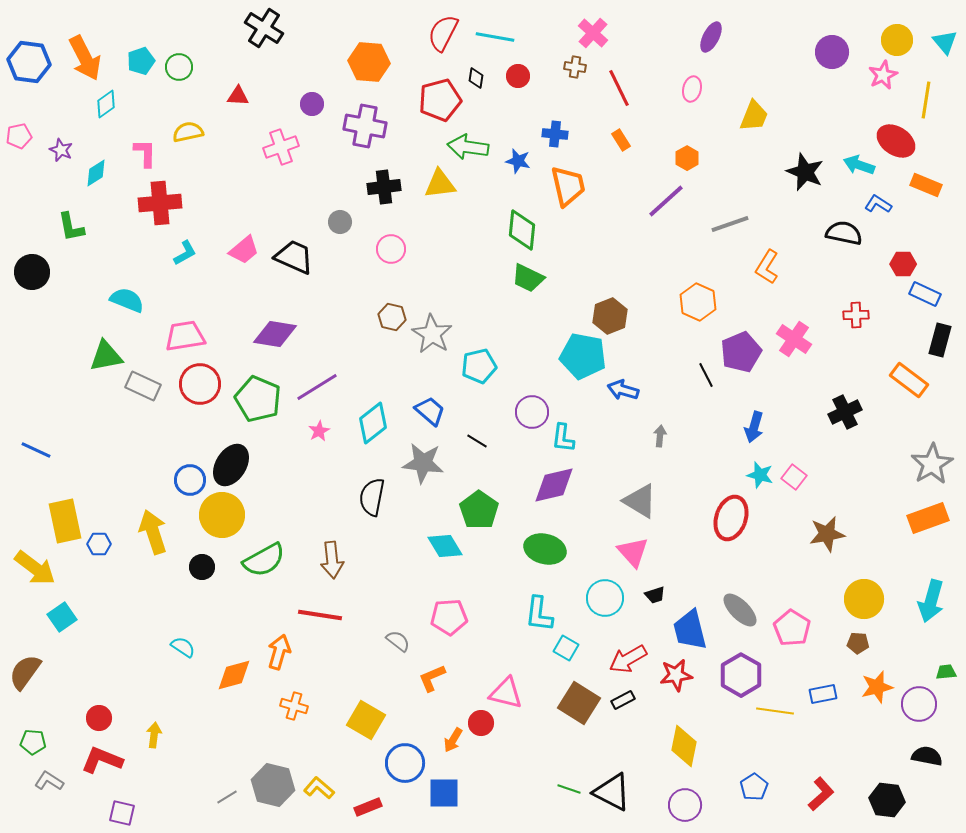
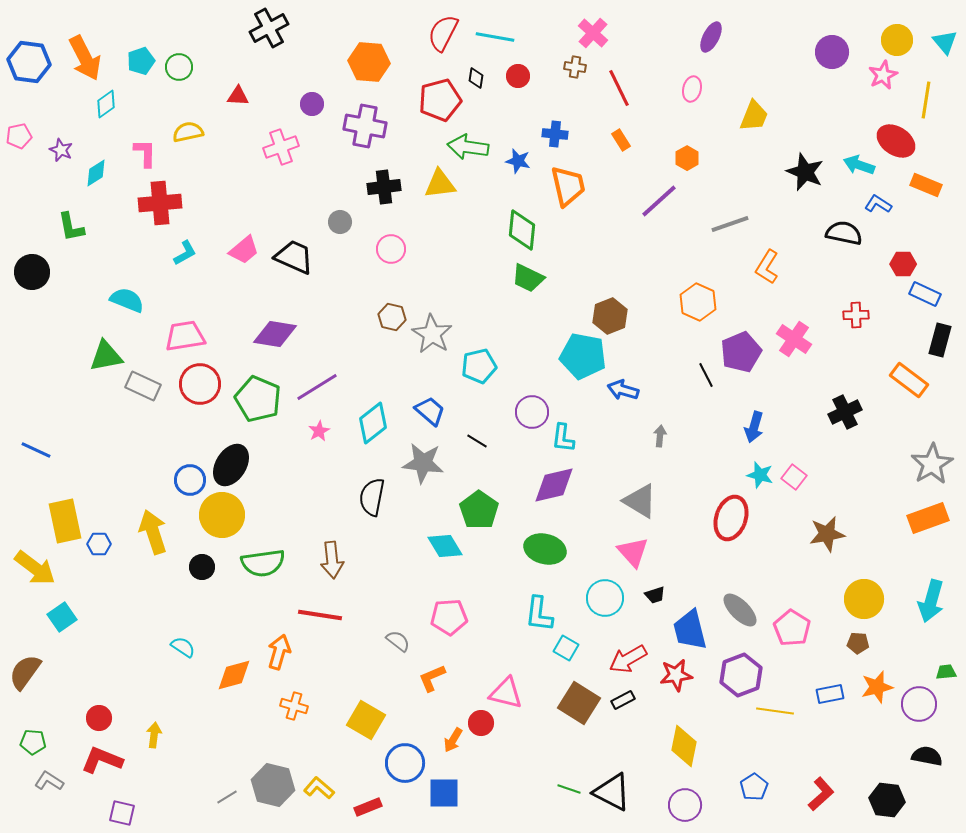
black cross at (264, 28): moved 5 px right; rotated 30 degrees clockwise
purple line at (666, 201): moved 7 px left
green semicircle at (264, 560): moved 1 px left, 3 px down; rotated 21 degrees clockwise
purple hexagon at (741, 675): rotated 9 degrees clockwise
blue rectangle at (823, 694): moved 7 px right
